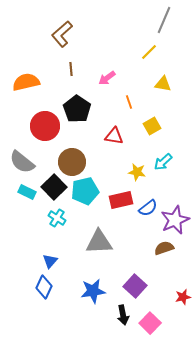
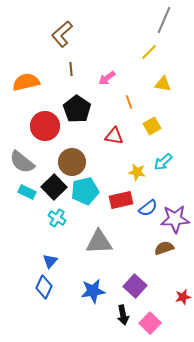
purple star: moved 1 px up; rotated 20 degrees clockwise
